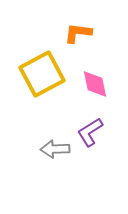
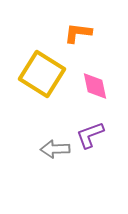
yellow square: rotated 30 degrees counterclockwise
pink diamond: moved 2 px down
purple L-shape: moved 3 px down; rotated 12 degrees clockwise
